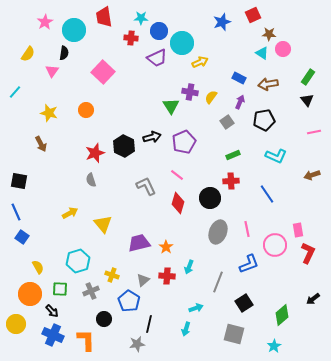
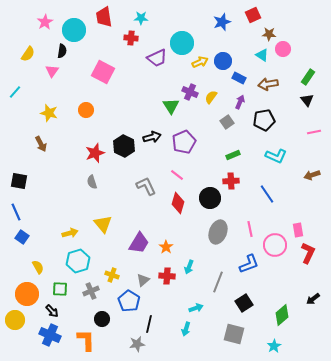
blue circle at (159, 31): moved 64 px right, 30 px down
black semicircle at (64, 53): moved 2 px left, 2 px up
cyan triangle at (262, 53): moved 2 px down
pink square at (103, 72): rotated 15 degrees counterclockwise
purple cross at (190, 92): rotated 14 degrees clockwise
gray semicircle at (91, 180): moved 1 px right, 2 px down
yellow arrow at (70, 213): moved 20 px down; rotated 14 degrees clockwise
pink line at (247, 229): moved 3 px right
purple trapezoid at (139, 243): rotated 135 degrees clockwise
orange circle at (30, 294): moved 3 px left
black circle at (104, 319): moved 2 px left
yellow circle at (16, 324): moved 1 px left, 4 px up
blue cross at (53, 335): moved 3 px left
